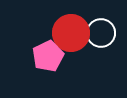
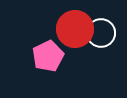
red circle: moved 4 px right, 4 px up
